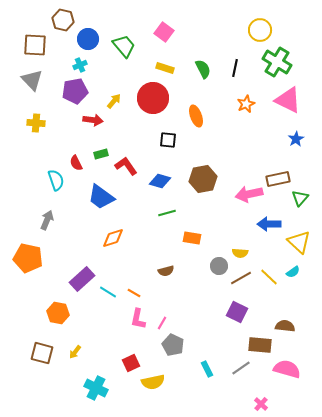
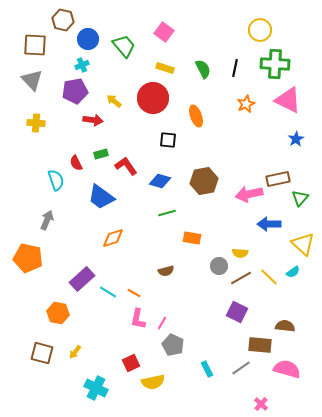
green cross at (277, 62): moved 2 px left, 2 px down; rotated 28 degrees counterclockwise
cyan cross at (80, 65): moved 2 px right
yellow arrow at (114, 101): rotated 91 degrees counterclockwise
brown hexagon at (203, 179): moved 1 px right, 2 px down
yellow triangle at (299, 242): moved 4 px right, 2 px down
